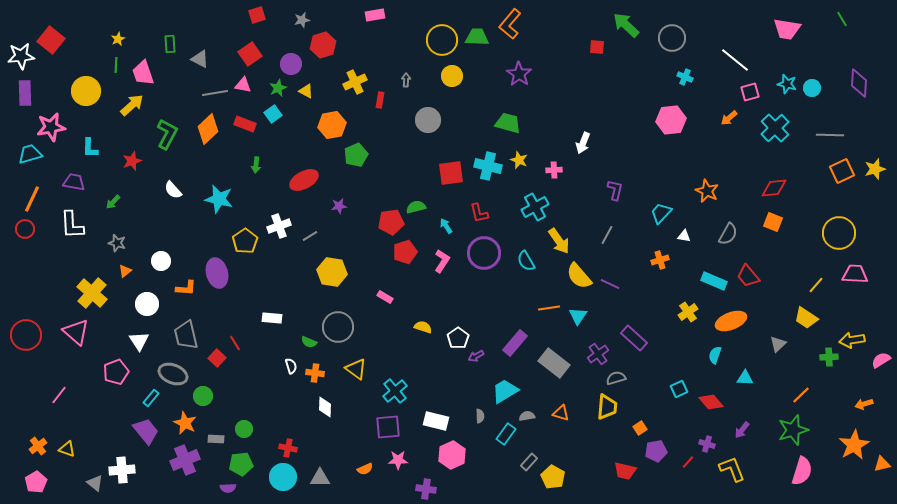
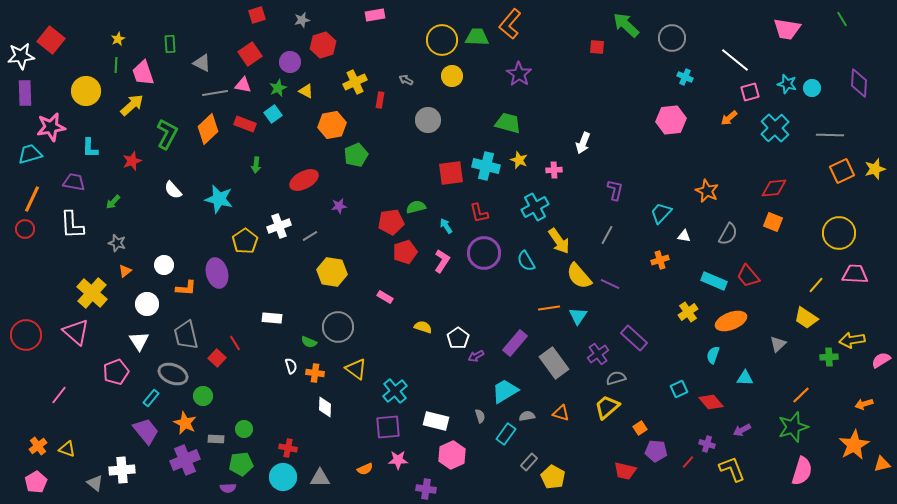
gray triangle at (200, 59): moved 2 px right, 4 px down
purple circle at (291, 64): moved 1 px left, 2 px up
gray arrow at (406, 80): rotated 64 degrees counterclockwise
cyan cross at (488, 166): moved 2 px left
white circle at (161, 261): moved 3 px right, 4 px down
cyan semicircle at (715, 355): moved 2 px left
gray rectangle at (554, 363): rotated 16 degrees clockwise
yellow trapezoid at (607, 407): rotated 136 degrees counterclockwise
gray semicircle at (480, 416): rotated 16 degrees counterclockwise
purple arrow at (742, 430): rotated 24 degrees clockwise
green star at (793, 430): moved 3 px up
purple pentagon at (656, 451): rotated 15 degrees clockwise
